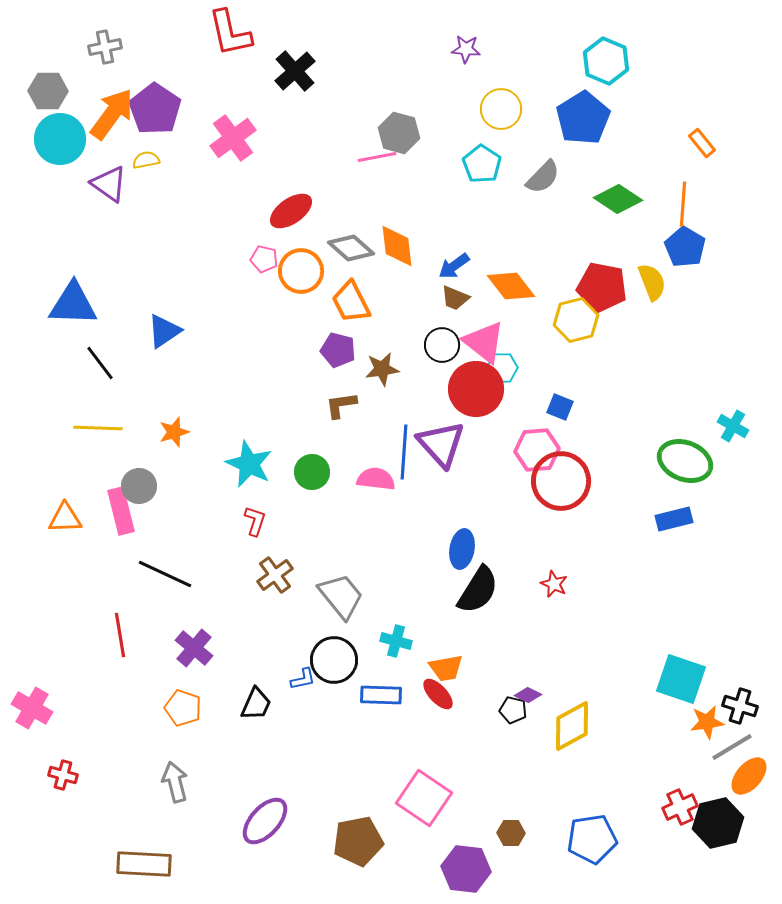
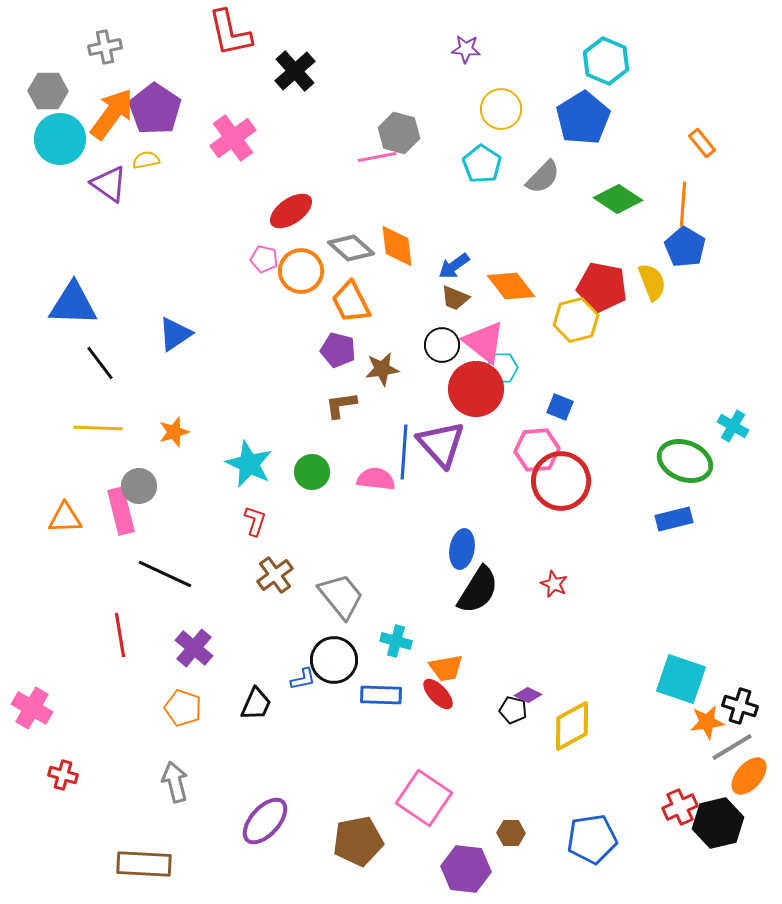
blue triangle at (164, 331): moved 11 px right, 3 px down
